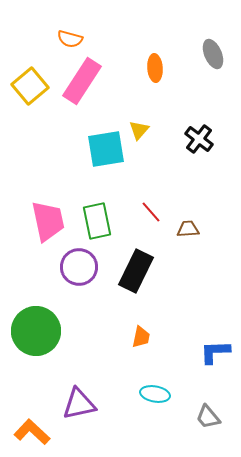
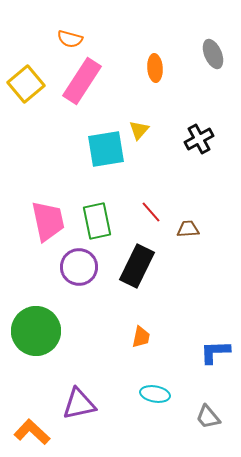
yellow square: moved 4 px left, 2 px up
black cross: rotated 24 degrees clockwise
black rectangle: moved 1 px right, 5 px up
